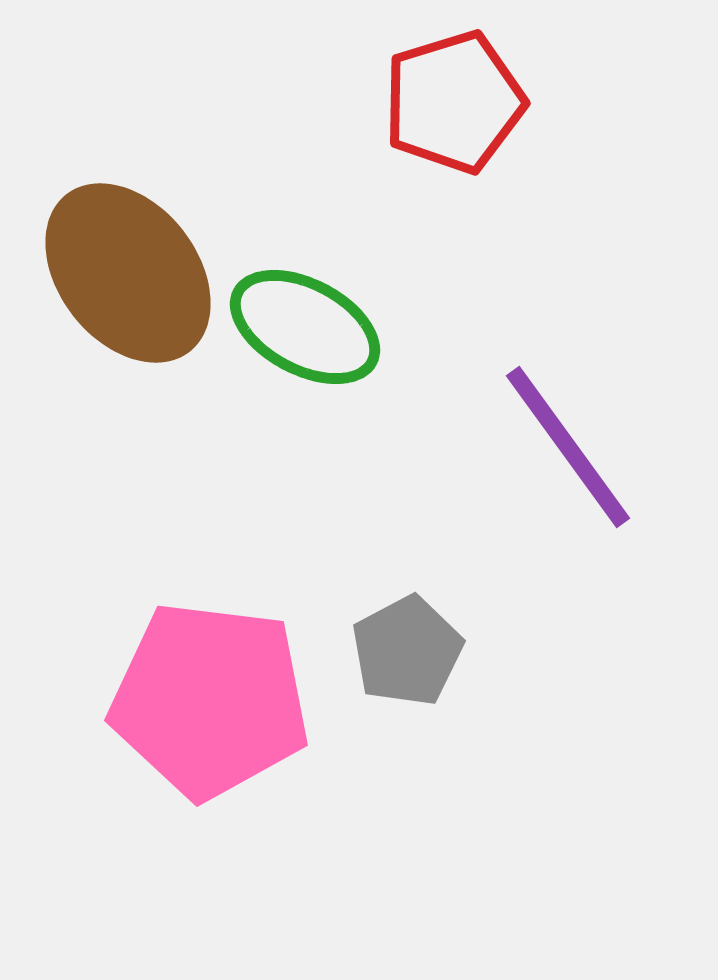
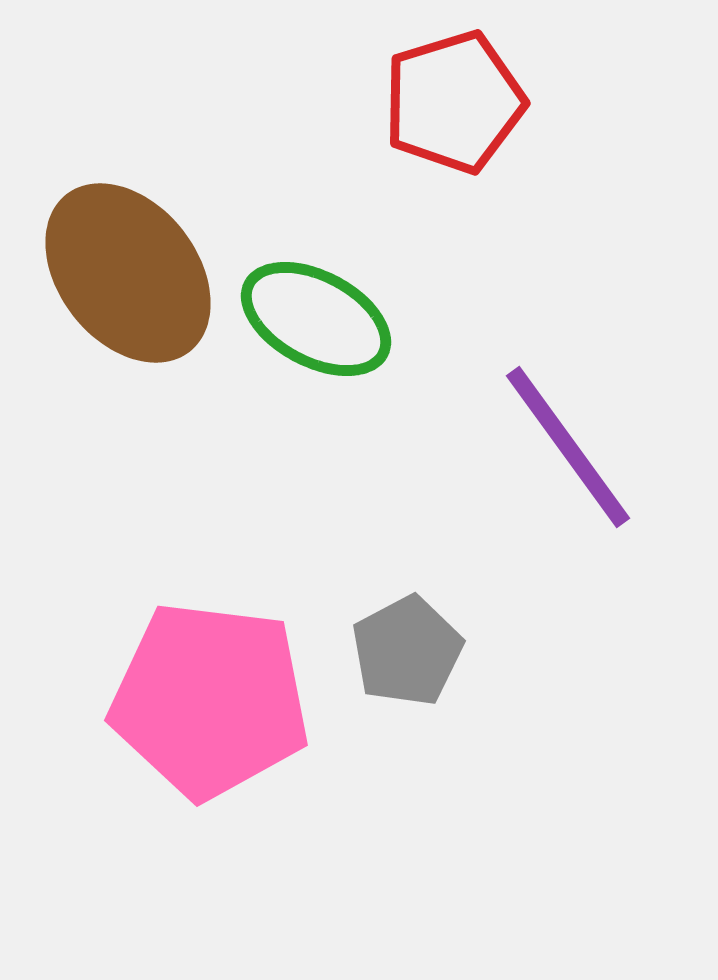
green ellipse: moved 11 px right, 8 px up
